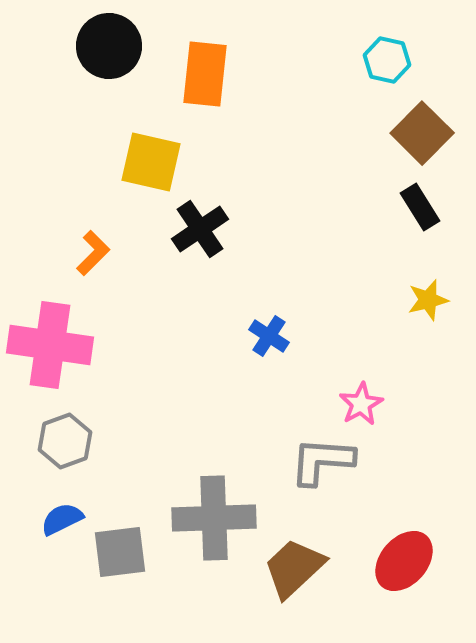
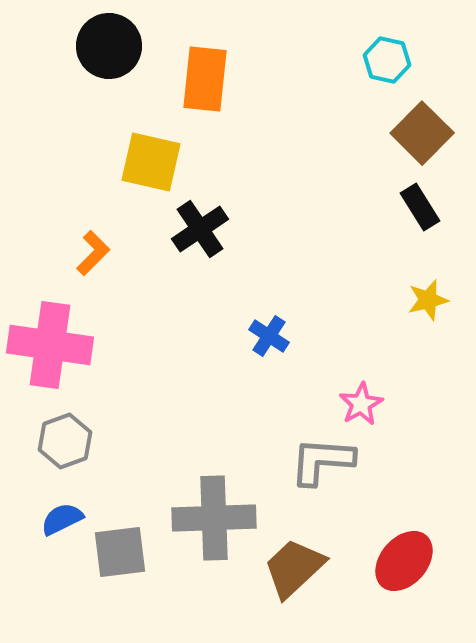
orange rectangle: moved 5 px down
